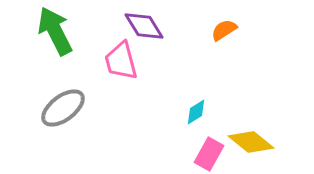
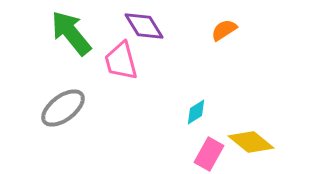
green arrow: moved 16 px right, 2 px down; rotated 12 degrees counterclockwise
